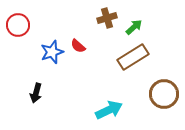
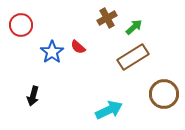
brown cross: rotated 12 degrees counterclockwise
red circle: moved 3 px right
red semicircle: moved 1 px down
blue star: rotated 15 degrees counterclockwise
black arrow: moved 3 px left, 3 px down
